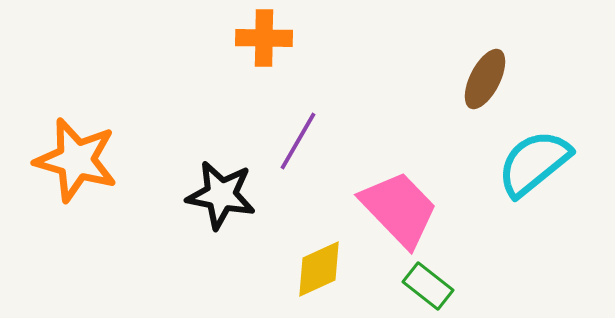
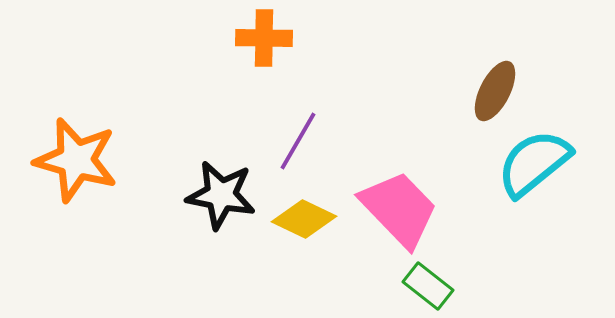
brown ellipse: moved 10 px right, 12 px down
yellow diamond: moved 15 px left, 50 px up; rotated 50 degrees clockwise
